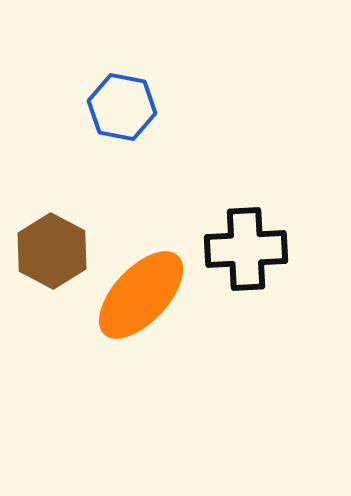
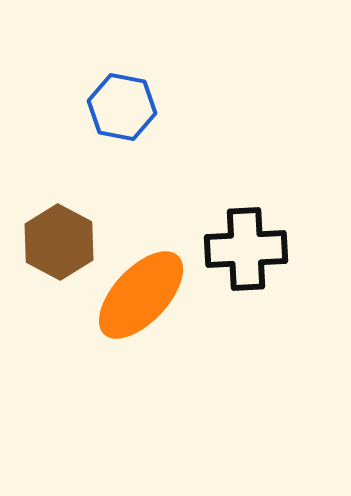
brown hexagon: moved 7 px right, 9 px up
